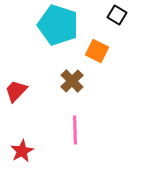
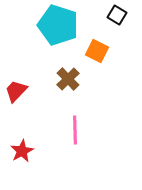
brown cross: moved 4 px left, 2 px up
